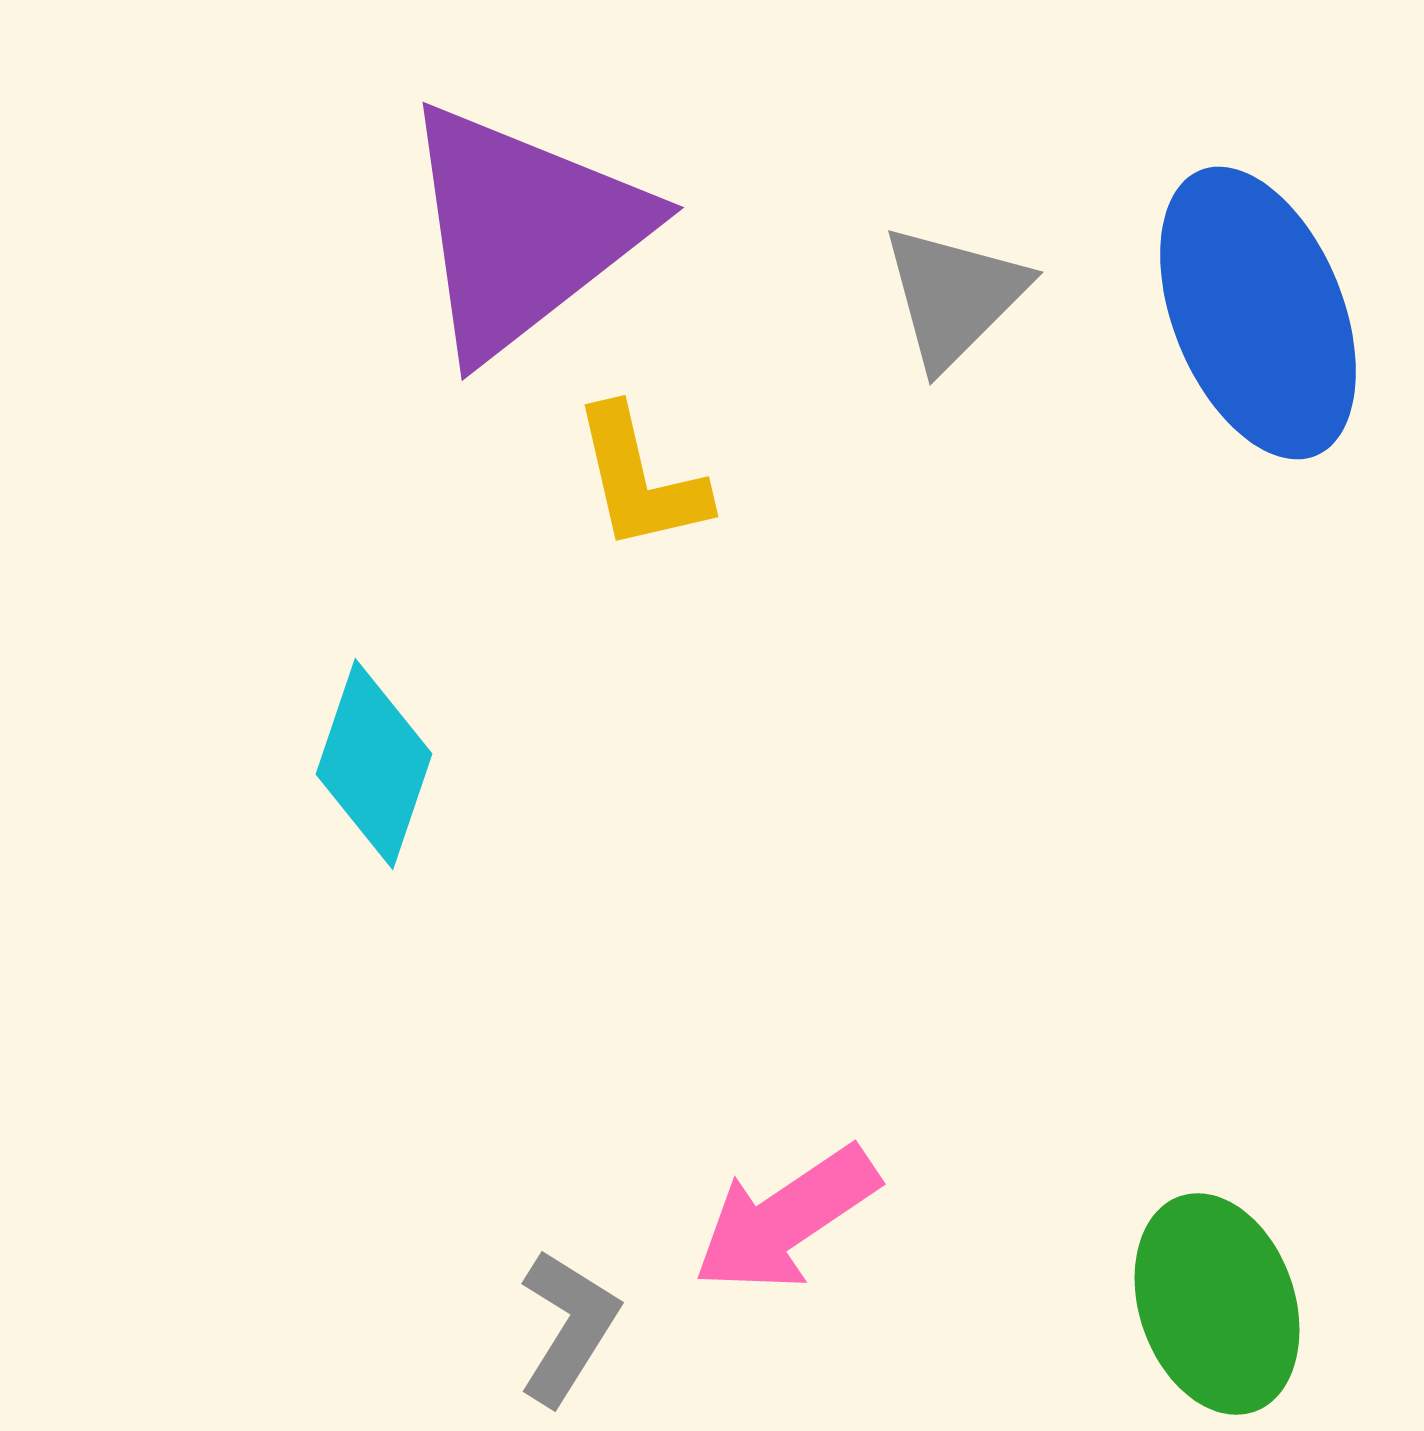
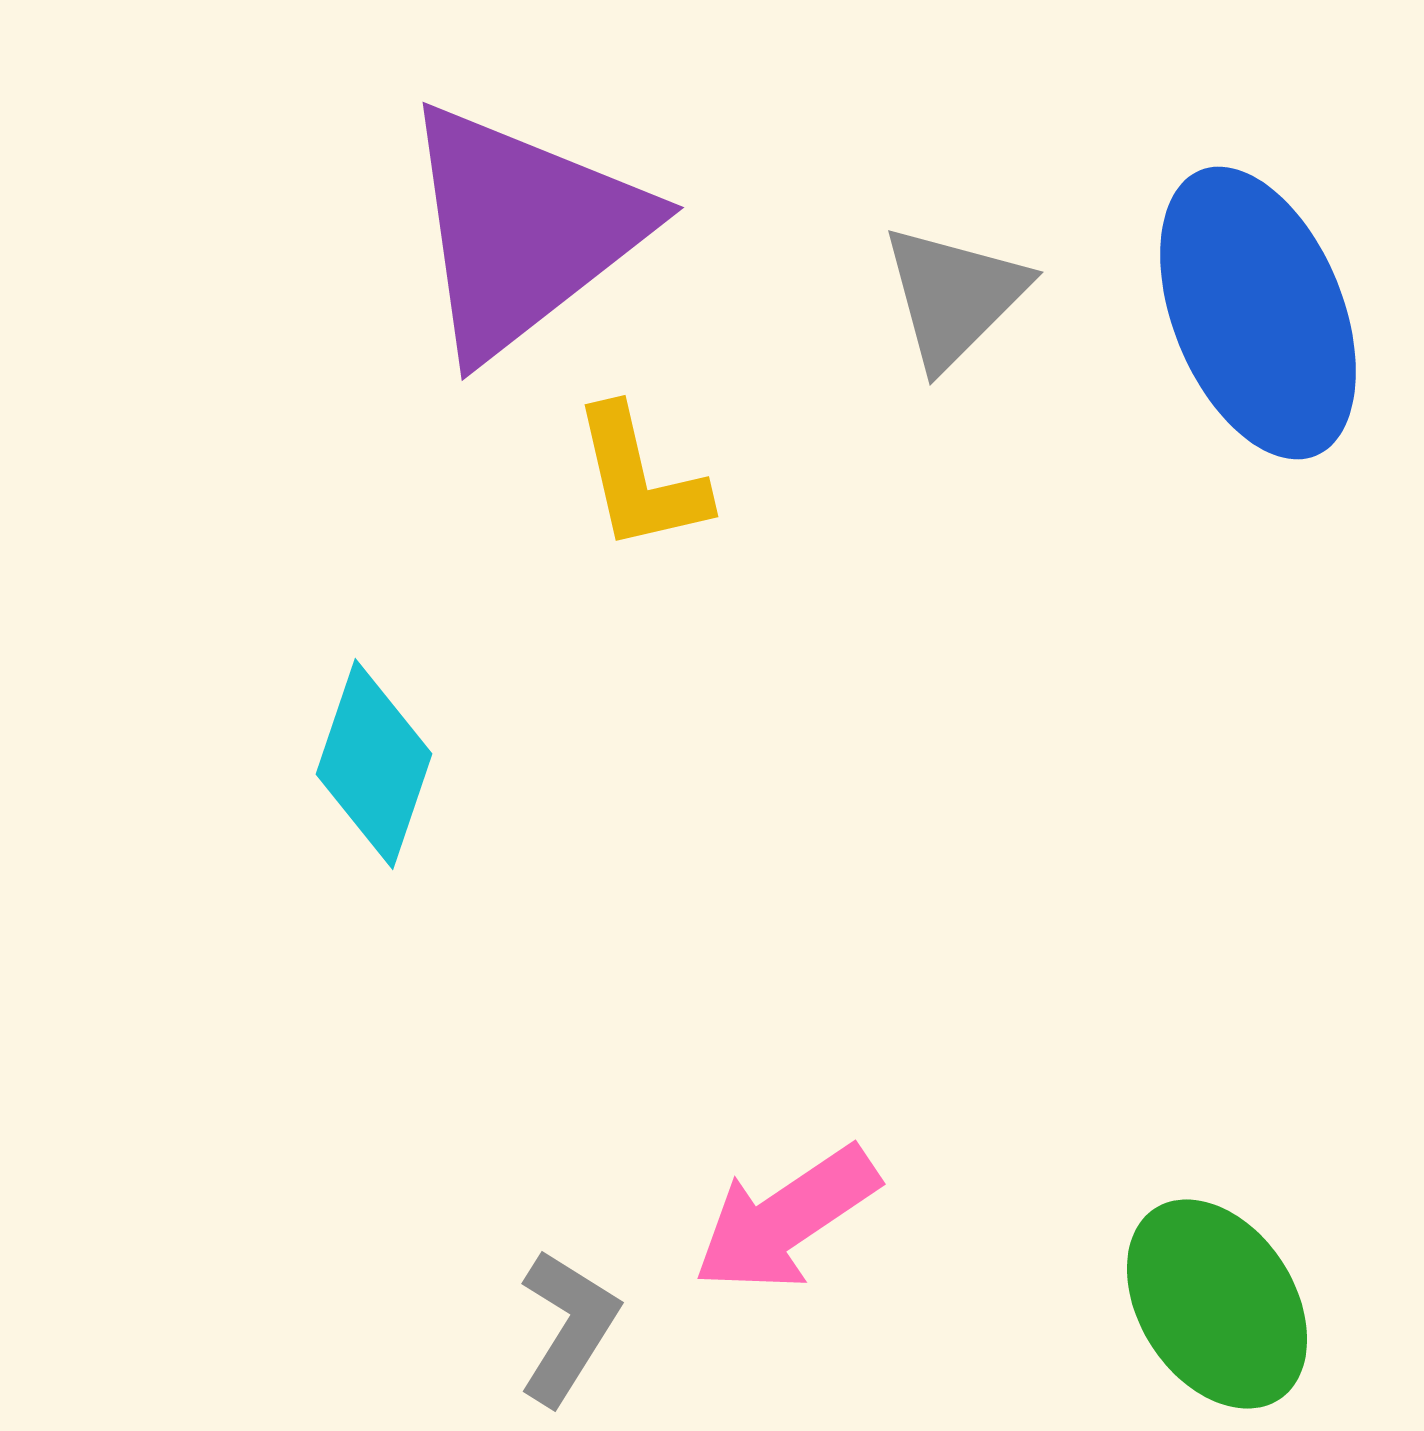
green ellipse: rotated 14 degrees counterclockwise
